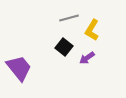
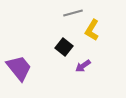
gray line: moved 4 px right, 5 px up
purple arrow: moved 4 px left, 8 px down
